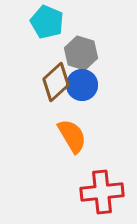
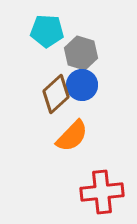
cyan pentagon: moved 9 px down; rotated 20 degrees counterclockwise
brown diamond: moved 12 px down
orange semicircle: rotated 75 degrees clockwise
